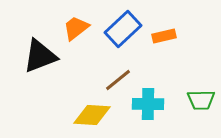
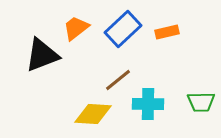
orange rectangle: moved 3 px right, 4 px up
black triangle: moved 2 px right, 1 px up
green trapezoid: moved 2 px down
yellow diamond: moved 1 px right, 1 px up
